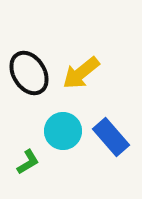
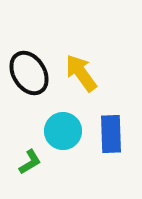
yellow arrow: rotated 93 degrees clockwise
blue rectangle: moved 3 px up; rotated 39 degrees clockwise
green L-shape: moved 2 px right
